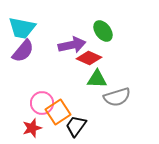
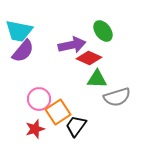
cyan trapezoid: moved 3 px left, 3 px down
pink circle: moved 3 px left, 4 px up
red star: moved 3 px right, 1 px down
